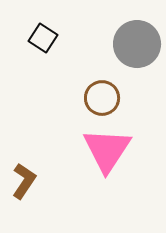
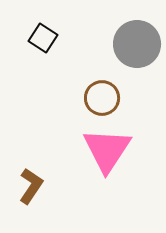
brown L-shape: moved 7 px right, 5 px down
